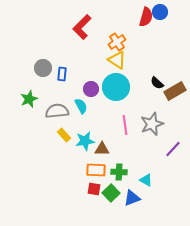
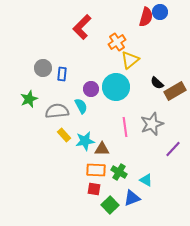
yellow triangle: moved 13 px right; rotated 48 degrees clockwise
pink line: moved 2 px down
green cross: rotated 28 degrees clockwise
green square: moved 1 px left, 12 px down
